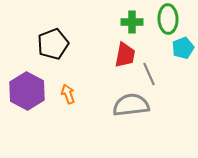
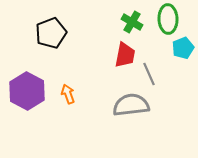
green cross: rotated 30 degrees clockwise
black pentagon: moved 2 px left, 11 px up
